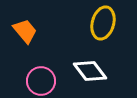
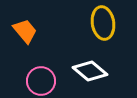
yellow ellipse: rotated 24 degrees counterclockwise
white diamond: rotated 12 degrees counterclockwise
